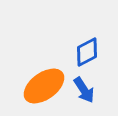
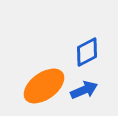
blue arrow: rotated 80 degrees counterclockwise
